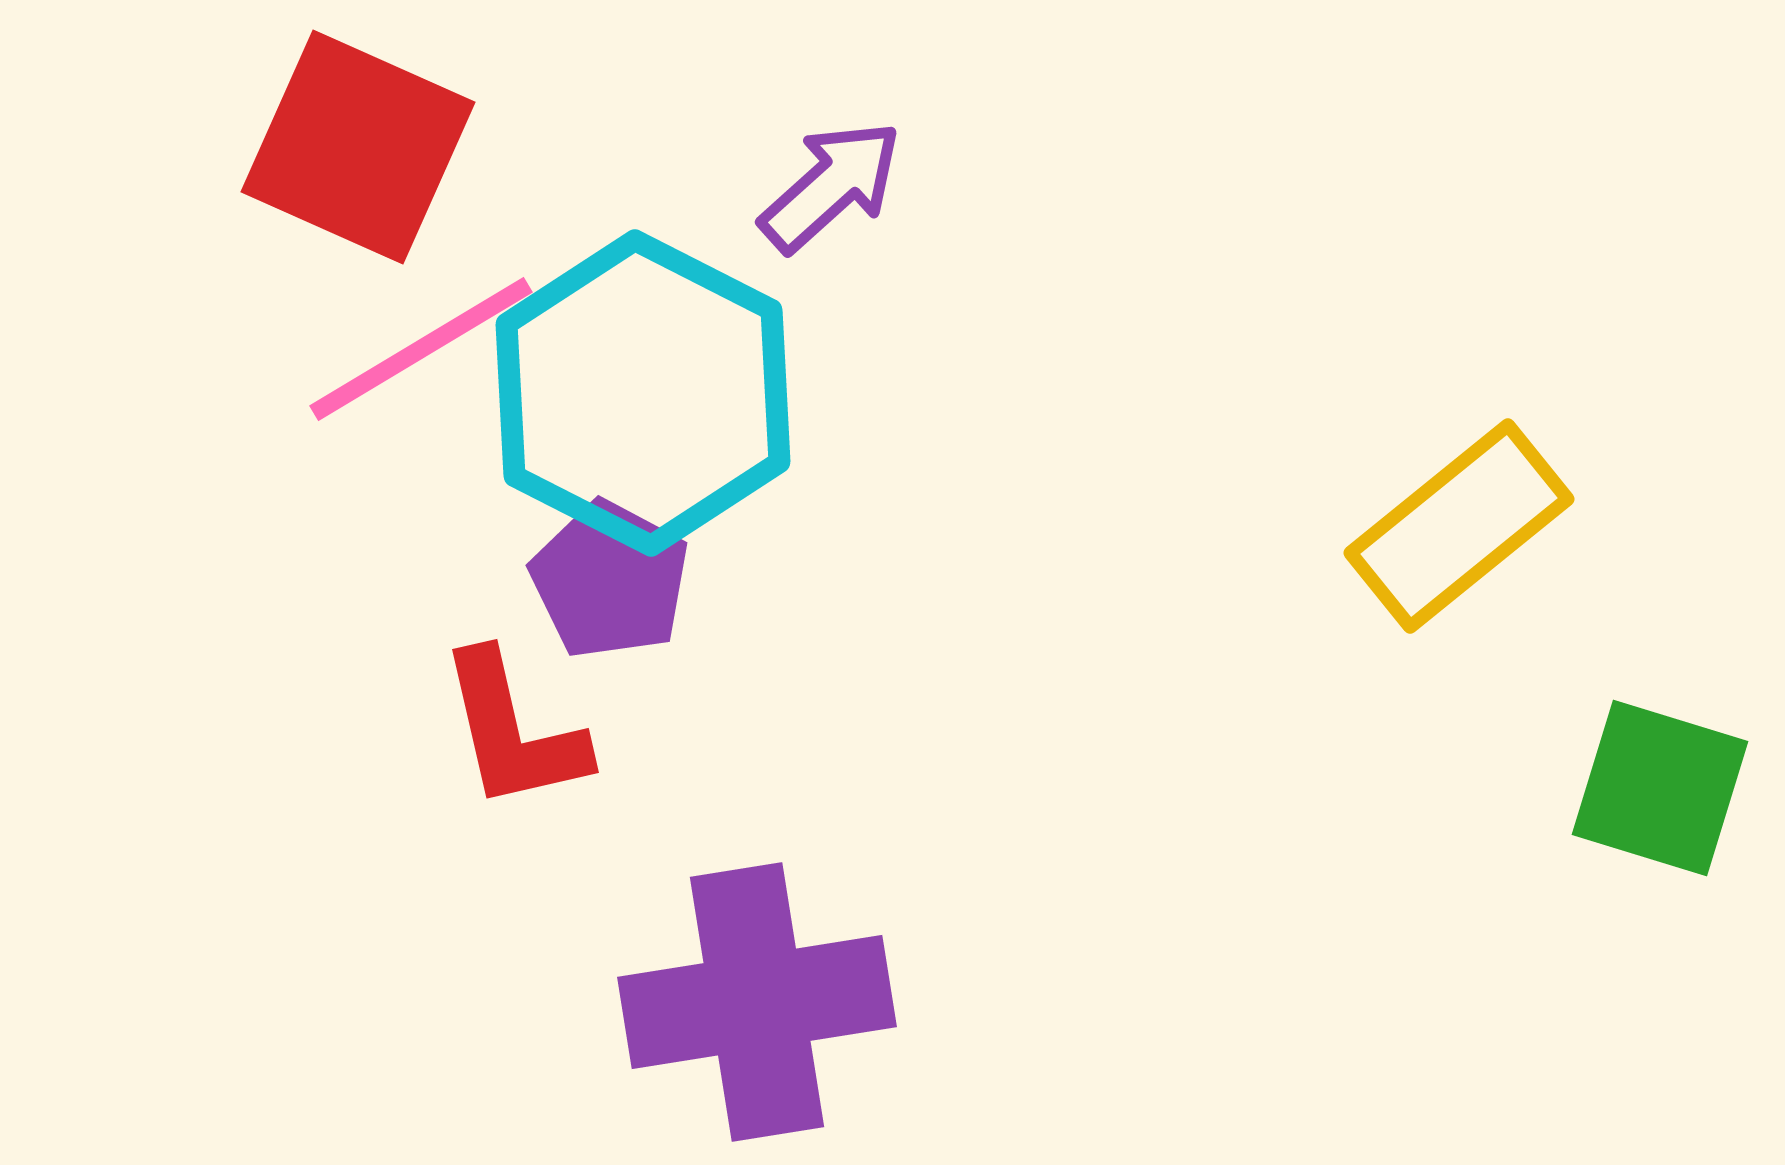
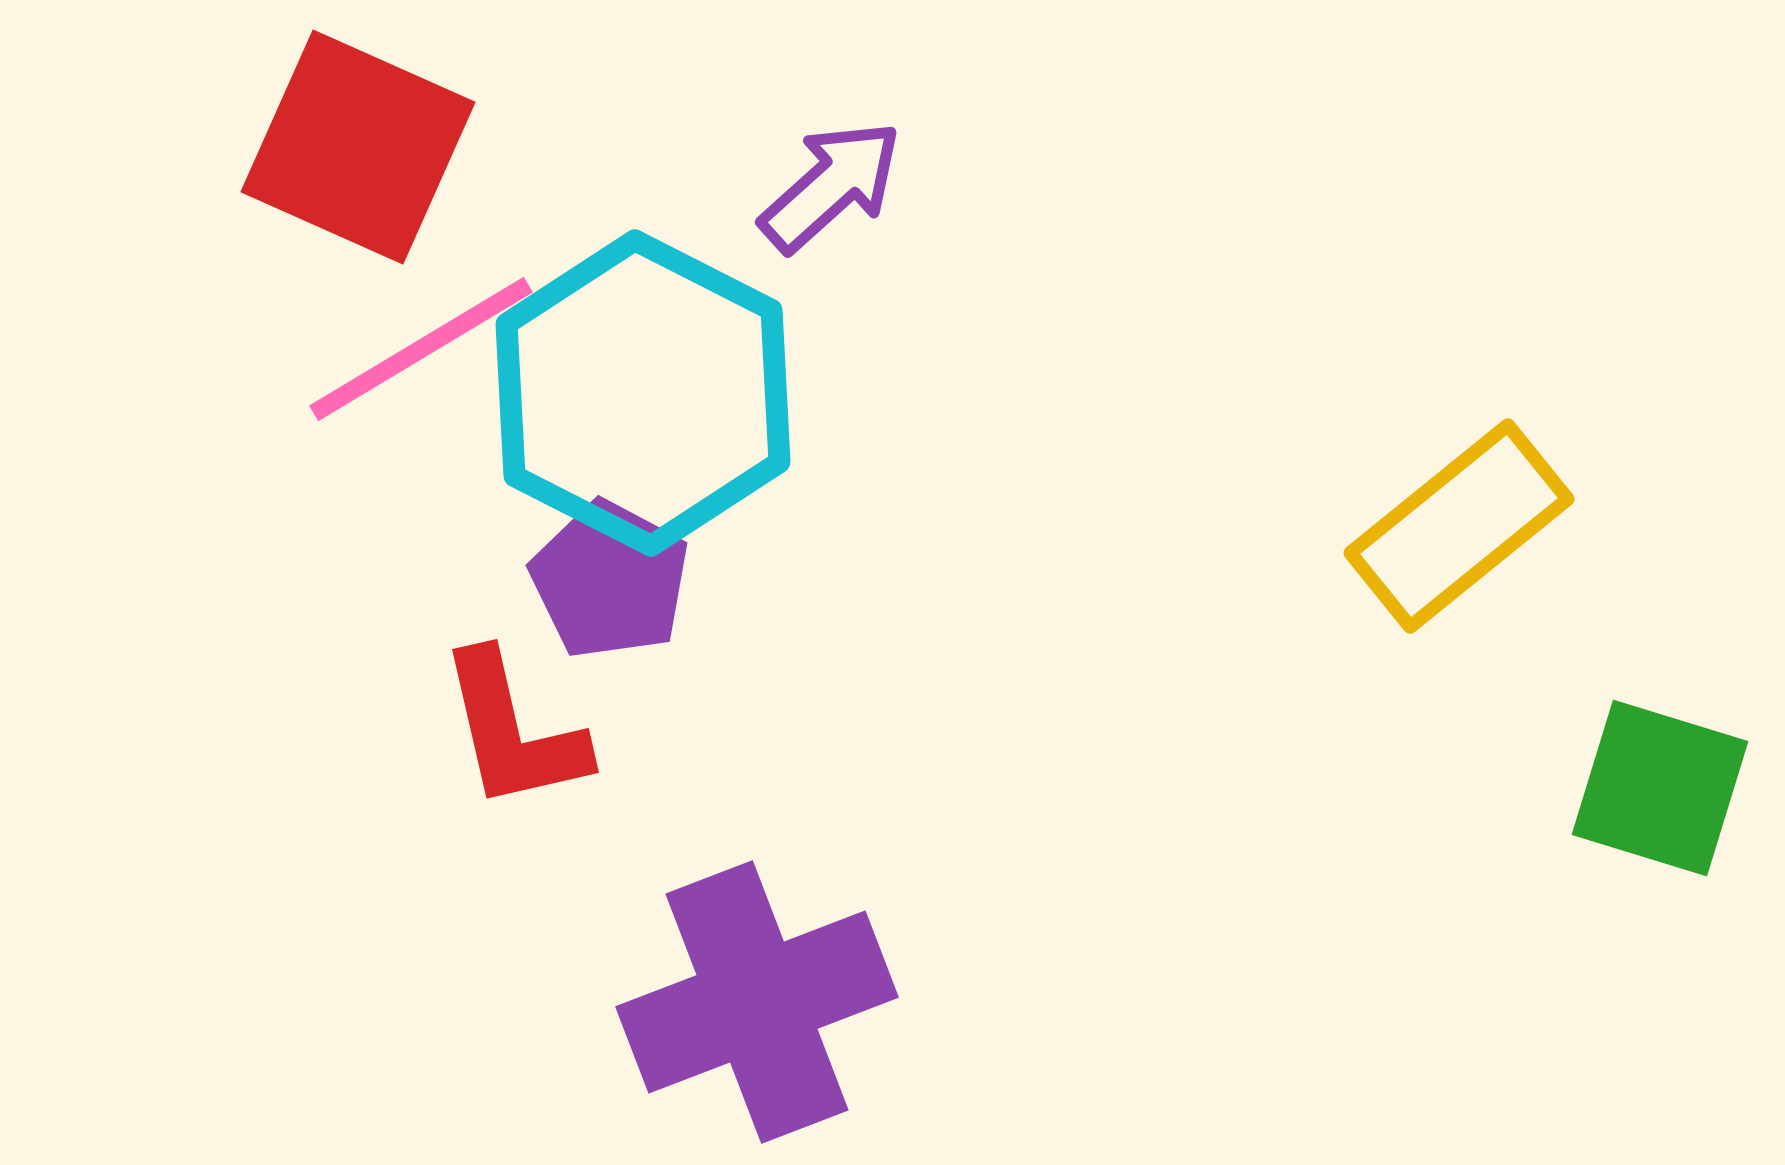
purple cross: rotated 12 degrees counterclockwise
